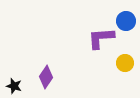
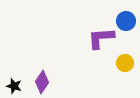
purple diamond: moved 4 px left, 5 px down
